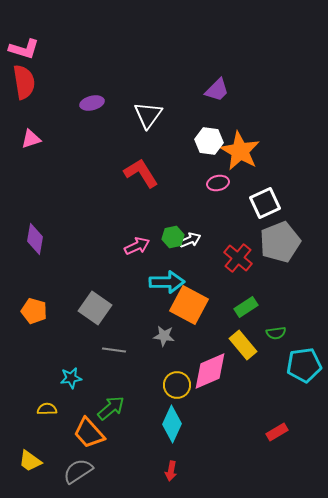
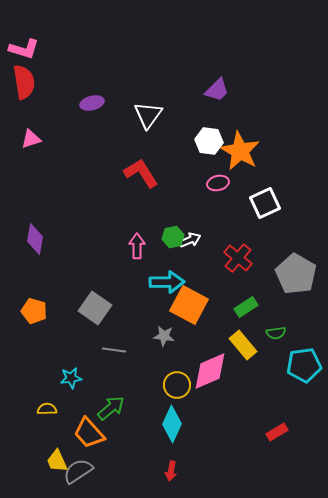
gray pentagon: moved 16 px right, 32 px down; rotated 21 degrees counterclockwise
pink arrow: rotated 65 degrees counterclockwise
yellow trapezoid: moved 27 px right; rotated 30 degrees clockwise
